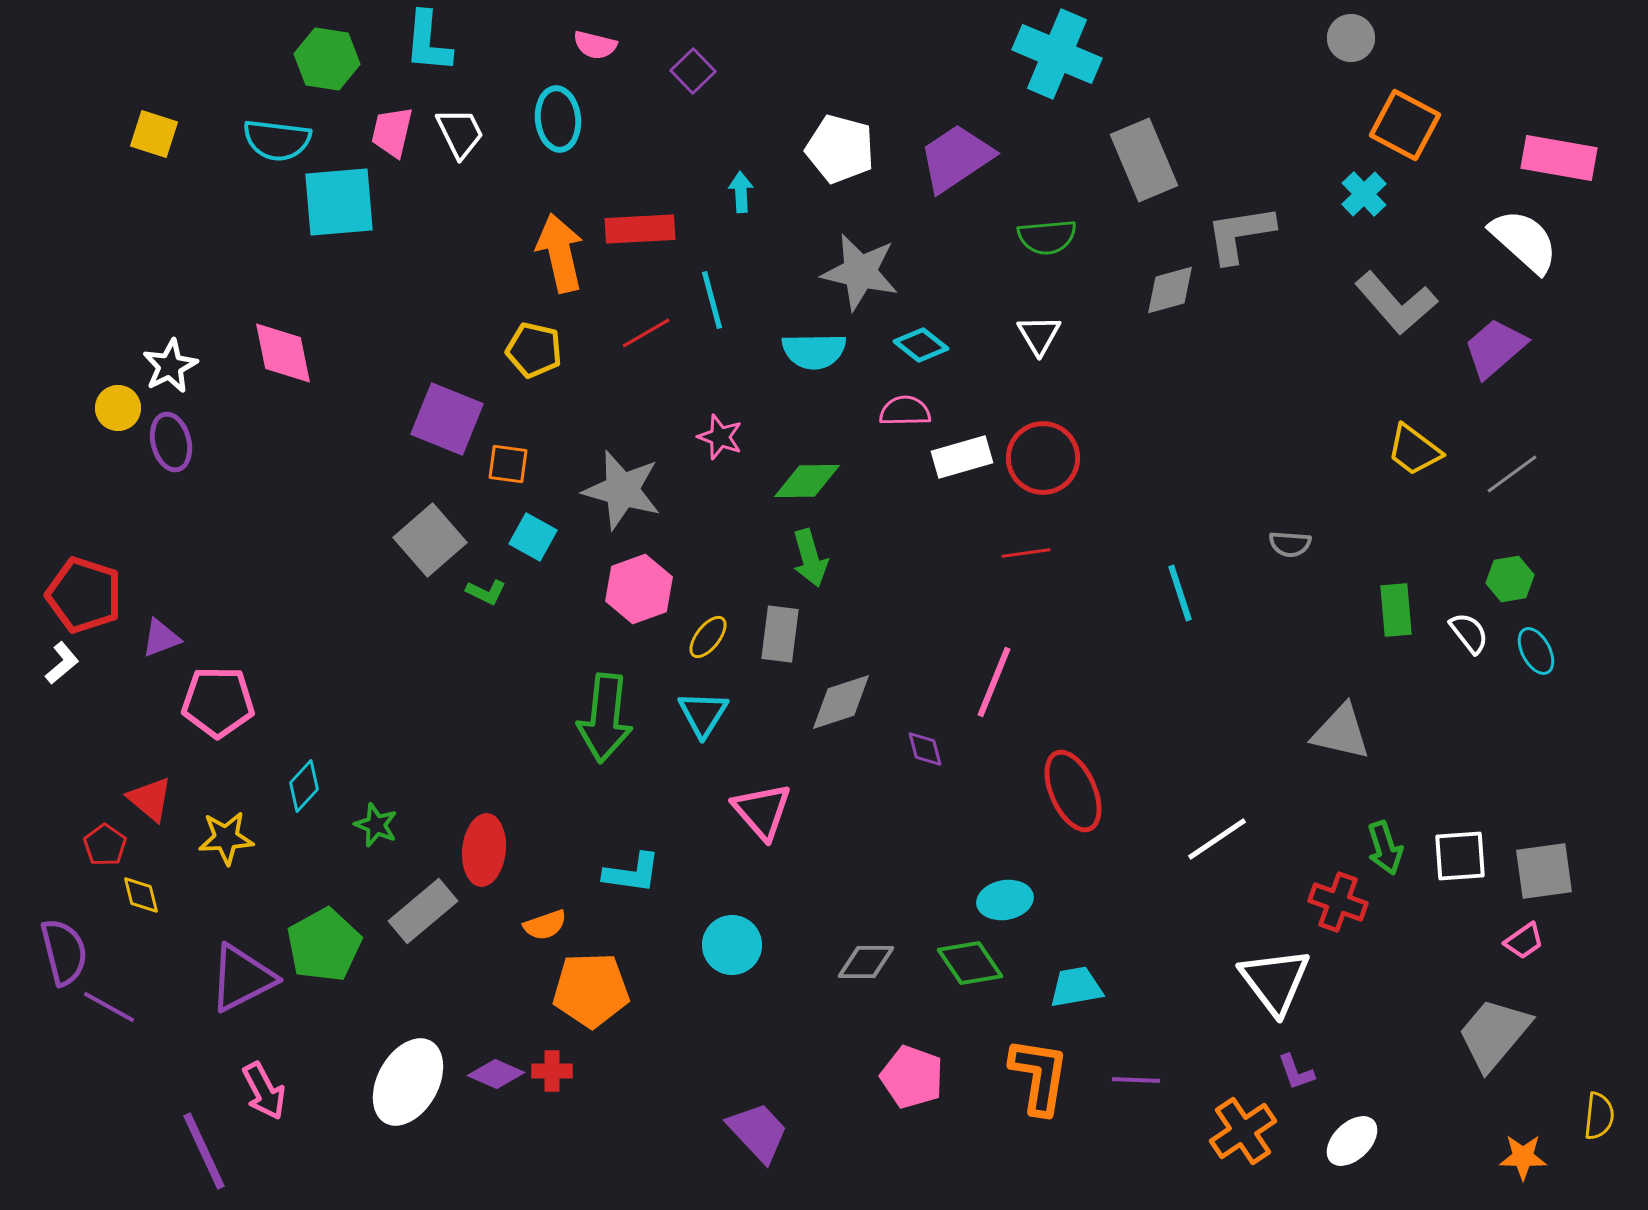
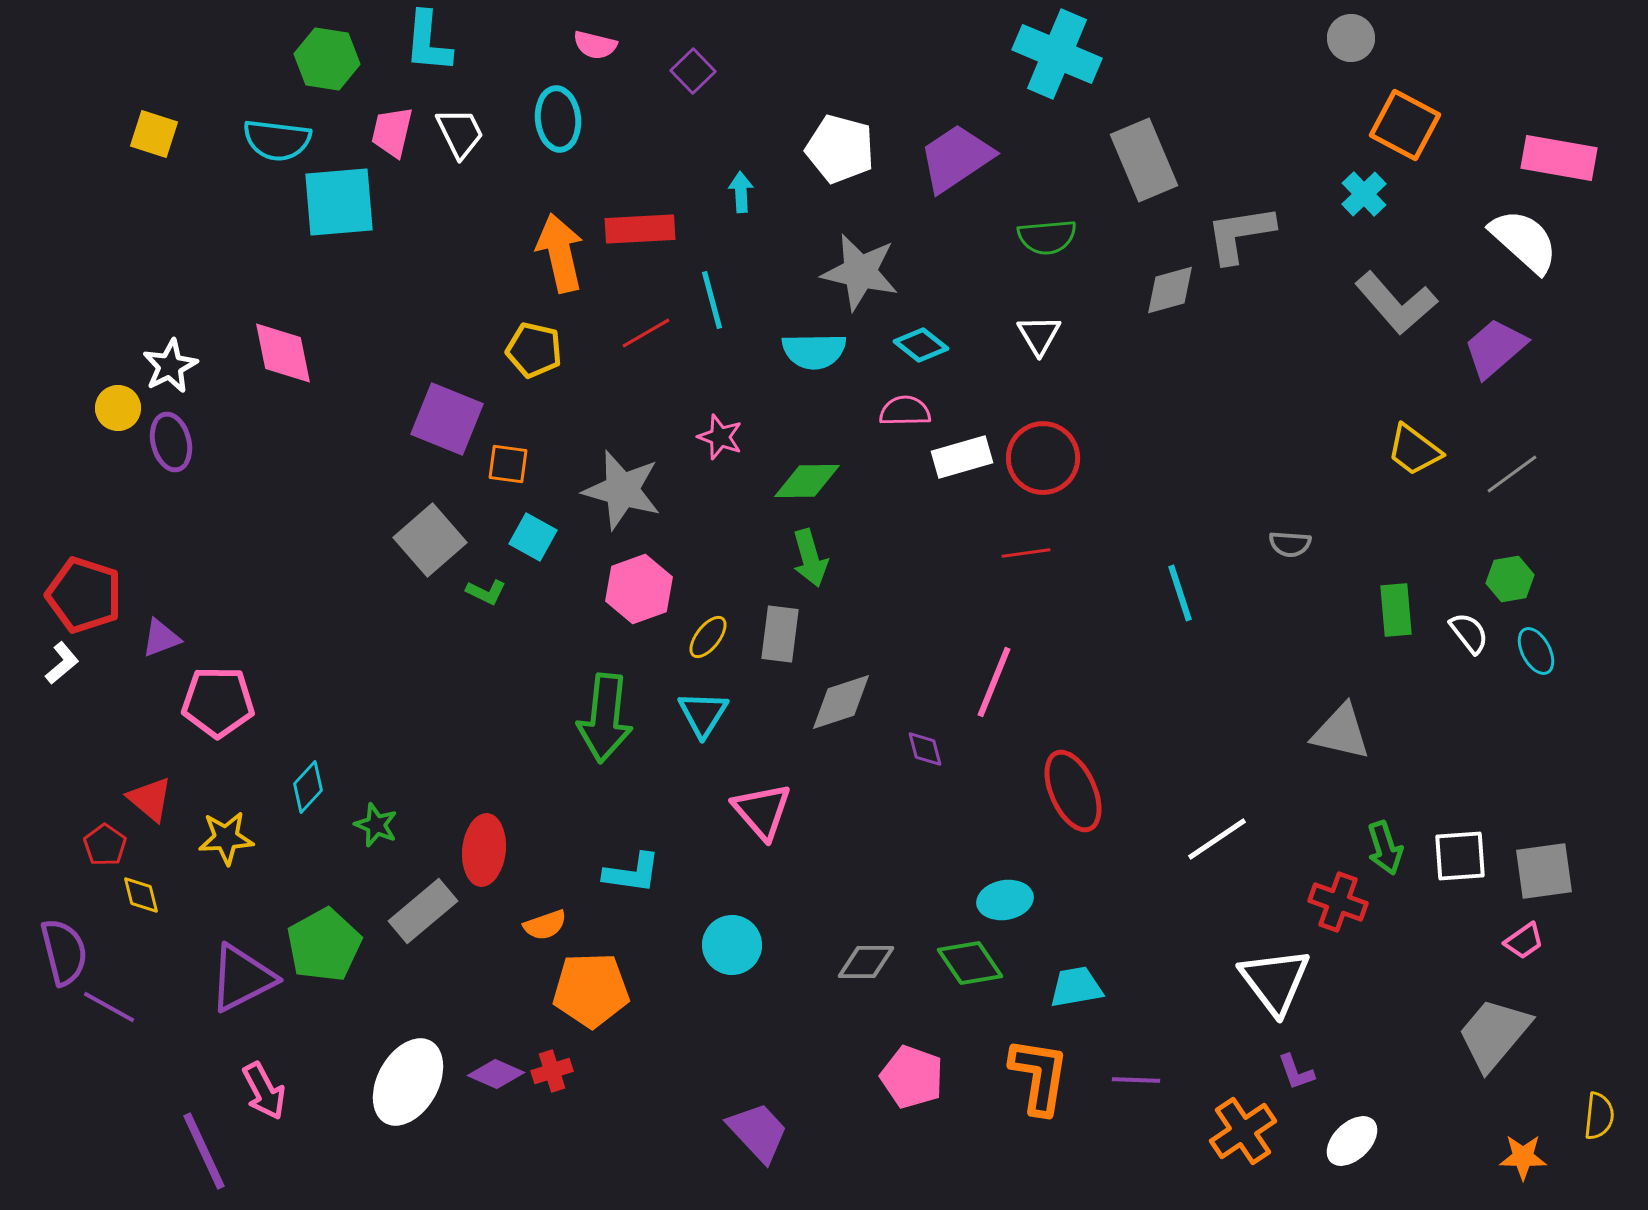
cyan diamond at (304, 786): moved 4 px right, 1 px down
red cross at (552, 1071): rotated 18 degrees counterclockwise
